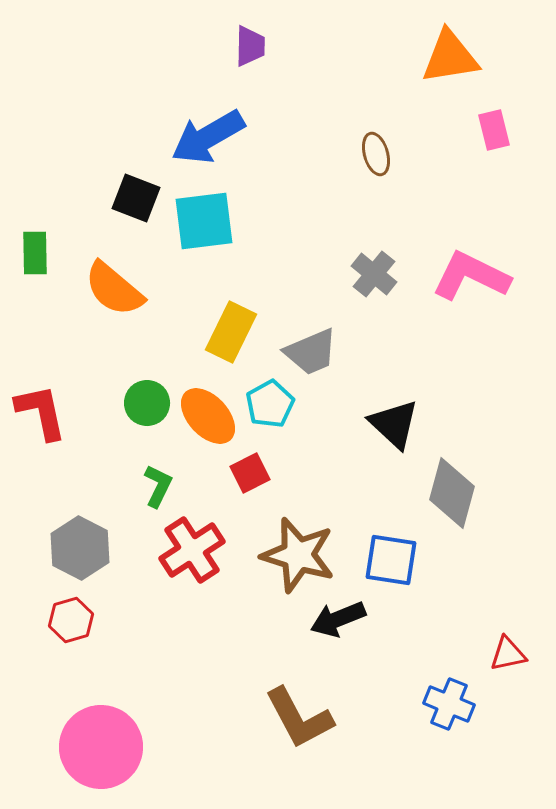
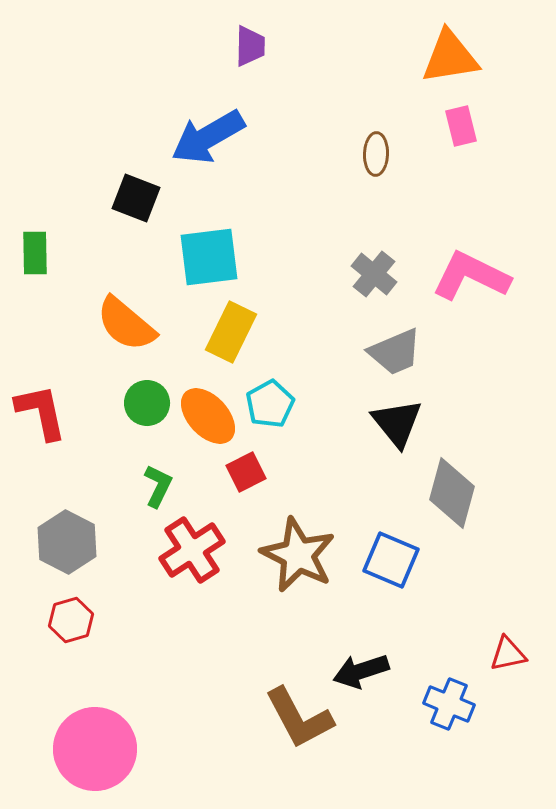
pink rectangle: moved 33 px left, 4 px up
brown ellipse: rotated 18 degrees clockwise
cyan square: moved 5 px right, 36 px down
orange semicircle: moved 12 px right, 35 px down
gray trapezoid: moved 84 px right
black triangle: moved 3 px right, 1 px up; rotated 8 degrees clockwise
red square: moved 4 px left, 1 px up
gray hexagon: moved 13 px left, 6 px up
brown star: rotated 10 degrees clockwise
blue square: rotated 14 degrees clockwise
black arrow: moved 23 px right, 52 px down; rotated 4 degrees clockwise
pink circle: moved 6 px left, 2 px down
